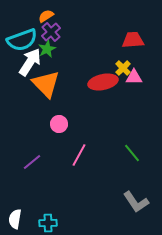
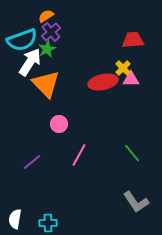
pink triangle: moved 3 px left, 2 px down
